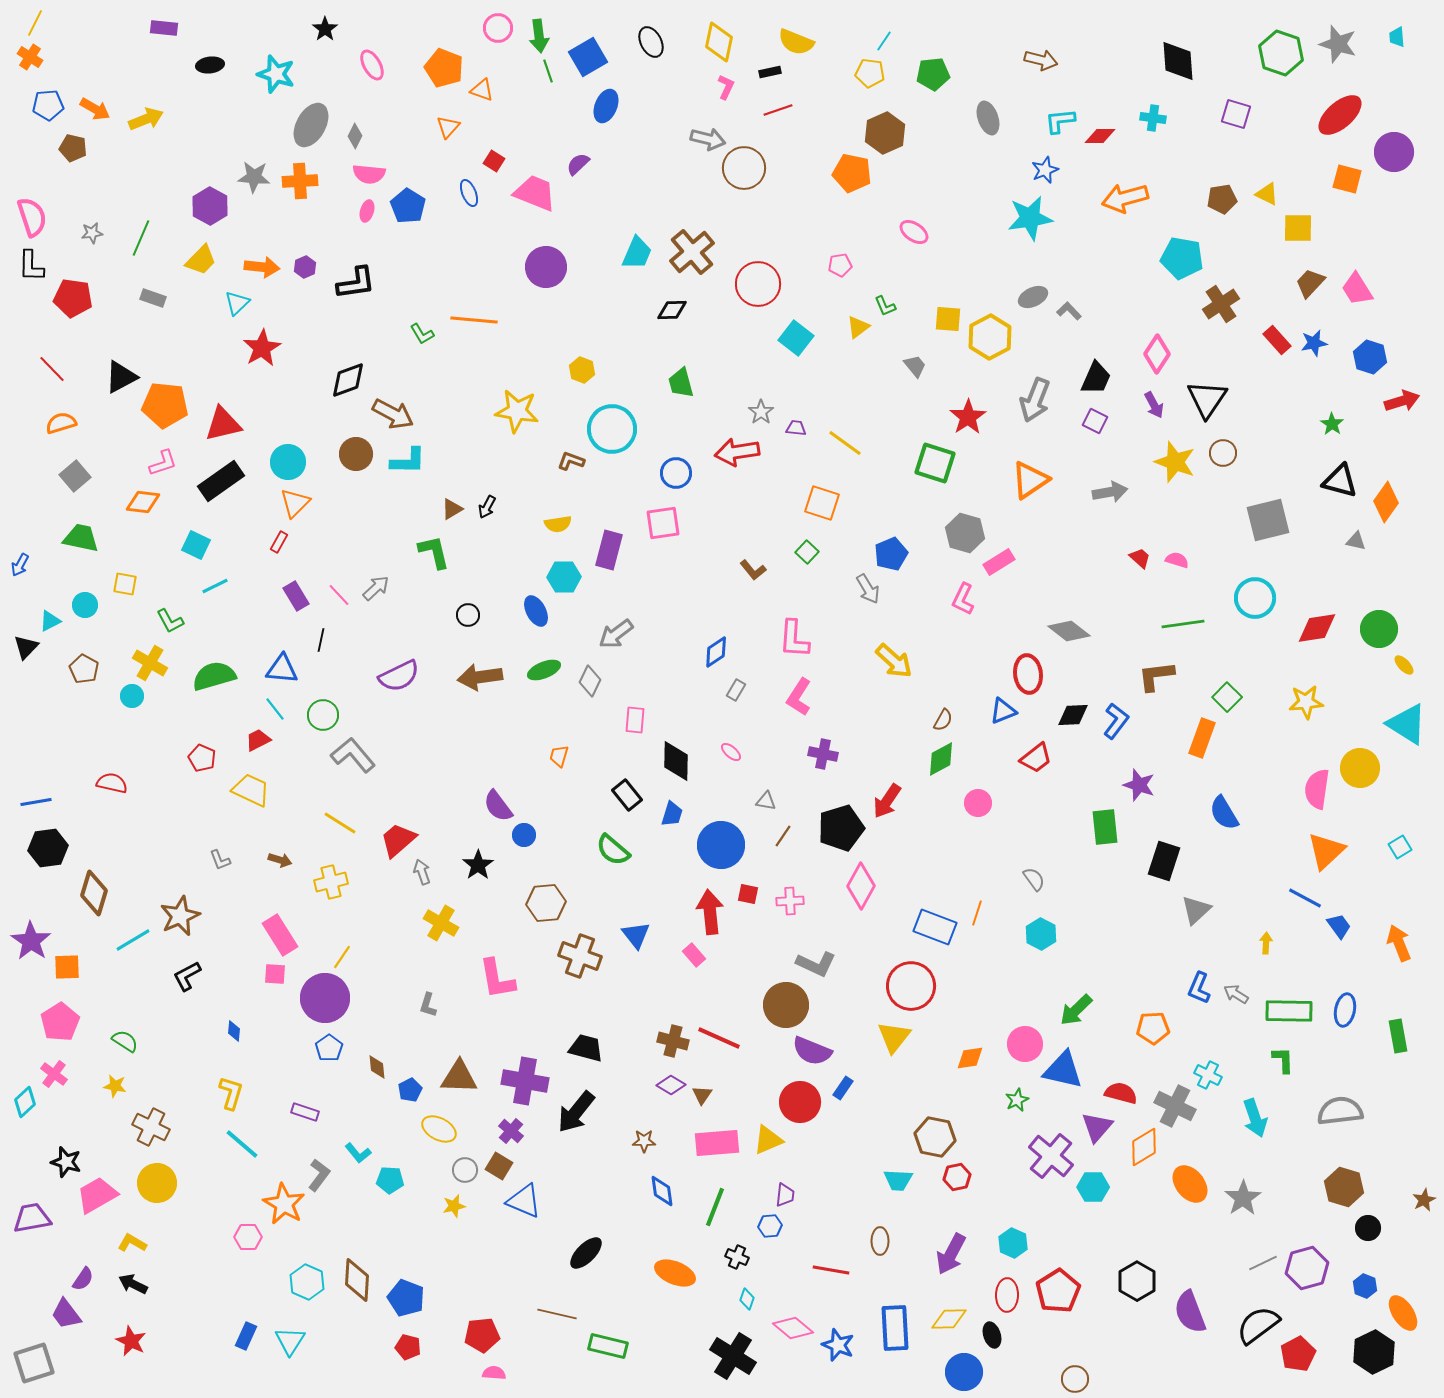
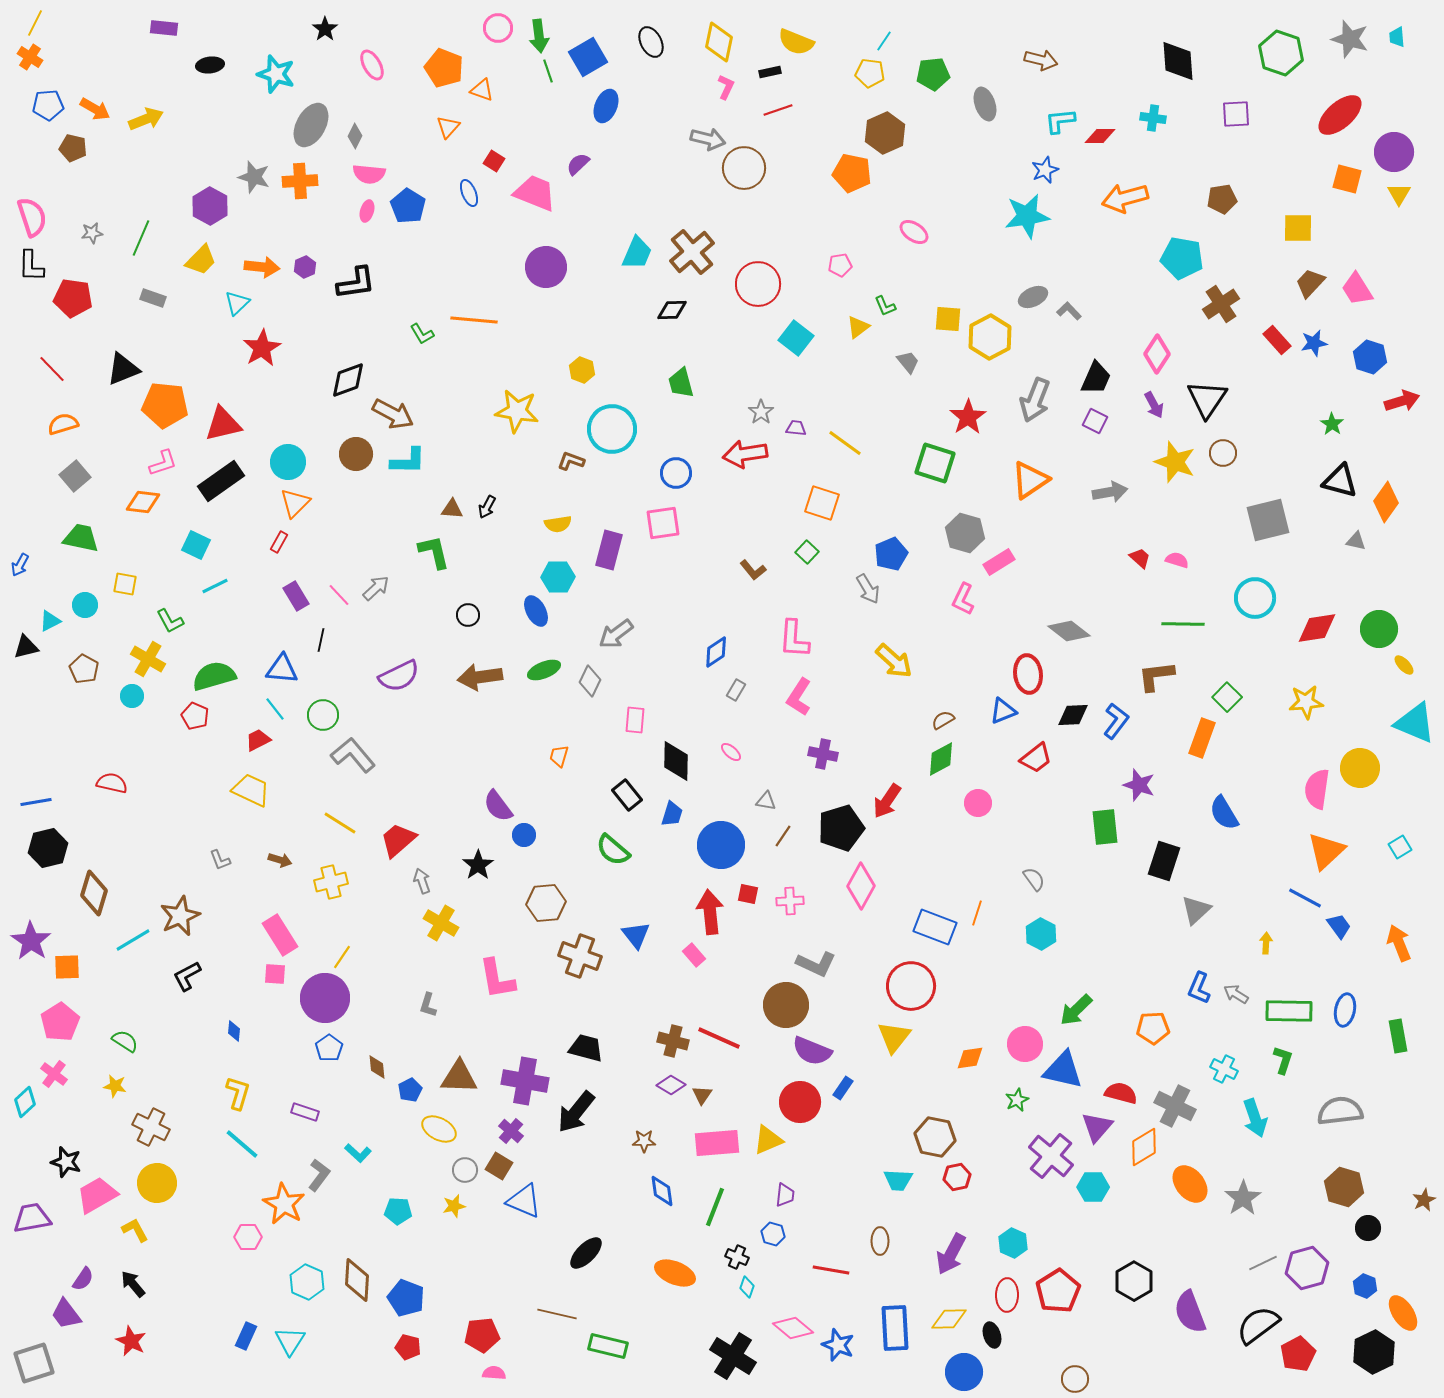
gray star at (1338, 44): moved 12 px right, 5 px up
purple square at (1236, 114): rotated 20 degrees counterclockwise
gray ellipse at (988, 118): moved 3 px left, 14 px up
gray star at (254, 177): rotated 12 degrees clockwise
yellow triangle at (1267, 194): moved 132 px right; rotated 35 degrees clockwise
cyan star at (1030, 218): moved 3 px left, 2 px up
gray trapezoid at (915, 366): moved 7 px left, 4 px up
black triangle at (121, 377): moved 2 px right, 8 px up; rotated 6 degrees clockwise
orange semicircle at (61, 423): moved 2 px right, 1 px down
red arrow at (737, 452): moved 8 px right, 2 px down
brown triangle at (452, 509): rotated 35 degrees clockwise
cyan hexagon at (564, 577): moved 6 px left
green line at (1183, 624): rotated 9 degrees clockwise
black triangle at (26, 647): rotated 32 degrees clockwise
yellow cross at (150, 663): moved 2 px left, 4 px up
brown semicircle at (943, 720): rotated 150 degrees counterclockwise
cyan triangle at (1407, 724): moved 8 px right, 1 px up; rotated 9 degrees counterclockwise
red pentagon at (202, 758): moved 7 px left, 42 px up
black hexagon at (48, 848): rotated 6 degrees counterclockwise
gray arrow at (422, 872): moved 9 px down
green L-shape at (1283, 1060): rotated 20 degrees clockwise
cyan cross at (1208, 1075): moved 16 px right, 6 px up
yellow L-shape at (231, 1093): moved 7 px right
cyan L-shape at (358, 1153): rotated 8 degrees counterclockwise
cyan pentagon at (390, 1180): moved 8 px right, 31 px down
blue hexagon at (770, 1226): moved 3 px right, 8 px down; rotated 20 degrees clockwise
yellow L-shape at (132, 1243): moved 3 px right, 13 px up; rotated 32 degrees clockwise
black hexagon at (1137, 1281): moved 3 px left
black arrow at (133, 1284): rotated 24 degrees clockwise
cyan diamond at (747, 1299): moved 12 px up
